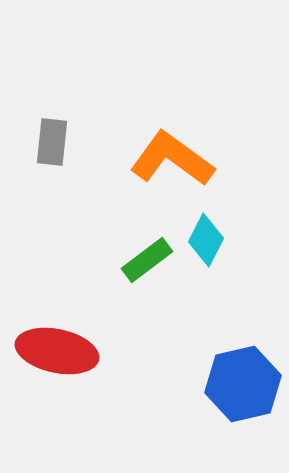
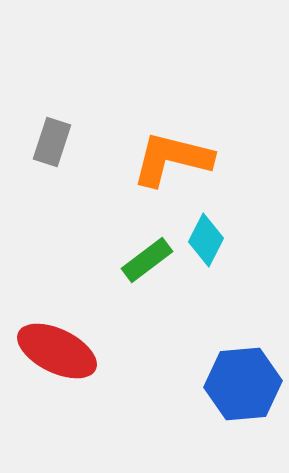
gray rectangle: rotated 12 degrees clockwise
orange L-shape: rotated 22 degrees counterclockwise
red ellipse: rotated 14 degrees clockwise
blue hexagon: rotated 8 degrees clockwise
